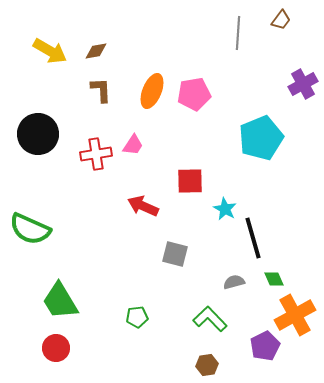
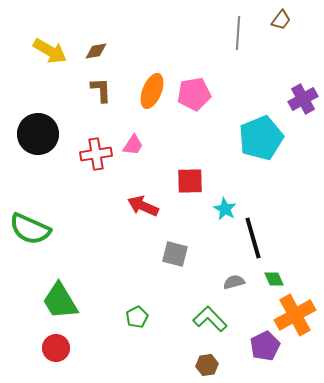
purple cross: moved 15 px down
green pentagon: rotated 20 degrees counterclockwise
